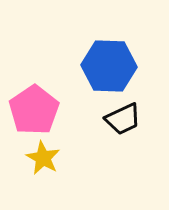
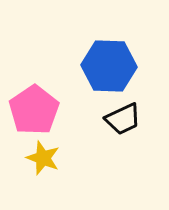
yellow star: rotated 8 degrees counterclockwise
